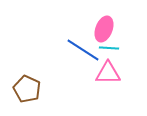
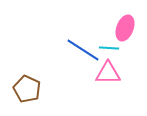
pink ellipse: moved 21 px right, 1 px up
